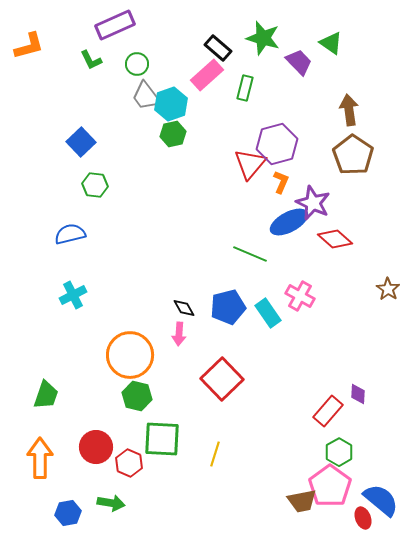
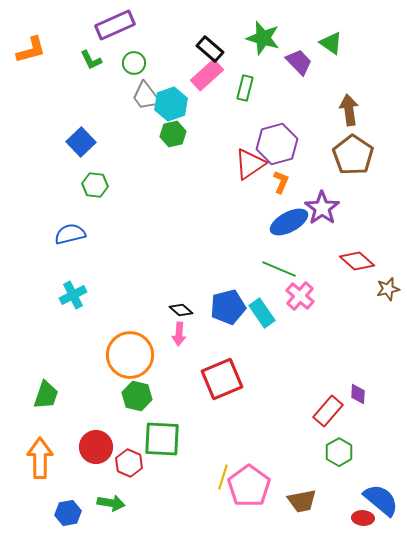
orange L-shape at (29, 46): moved 2 px right, 4 px down
black rectangle at (218, 48): moved 8 px left, 1 px down
green circle at (137, 64): moved 3 px left, 1 px up
red triangle at (250, 164): rotated 16 degrees clockwise
purple star at (313, 203): moved 9 px right, 5 px down; rotated 12 degrees clockwise
red diamond at (335, 239): moved 22 px right, 22 px down
green line at (250, 254): moved 29 px right, 15 px down
brown star at (388, 289): rotated 25 degrees clockwise
pink cross at (300, 296): rotated 12 degrees clockwise
black diamond at (184, 308): moved 3 px left, 2 px down; rotated 20 degrees counterclockwise
cyan rectangle at (268, 313): moved 6 px left
red square at (222, 379): rotated 21 degrees clockwise
yellow line at (215, 454): moved 8 px right, 23 px down
pink pentagon at (330, 486): moved 81 px left
red ellipse at (363, 518): rotated 65 degrees counterclockwise
